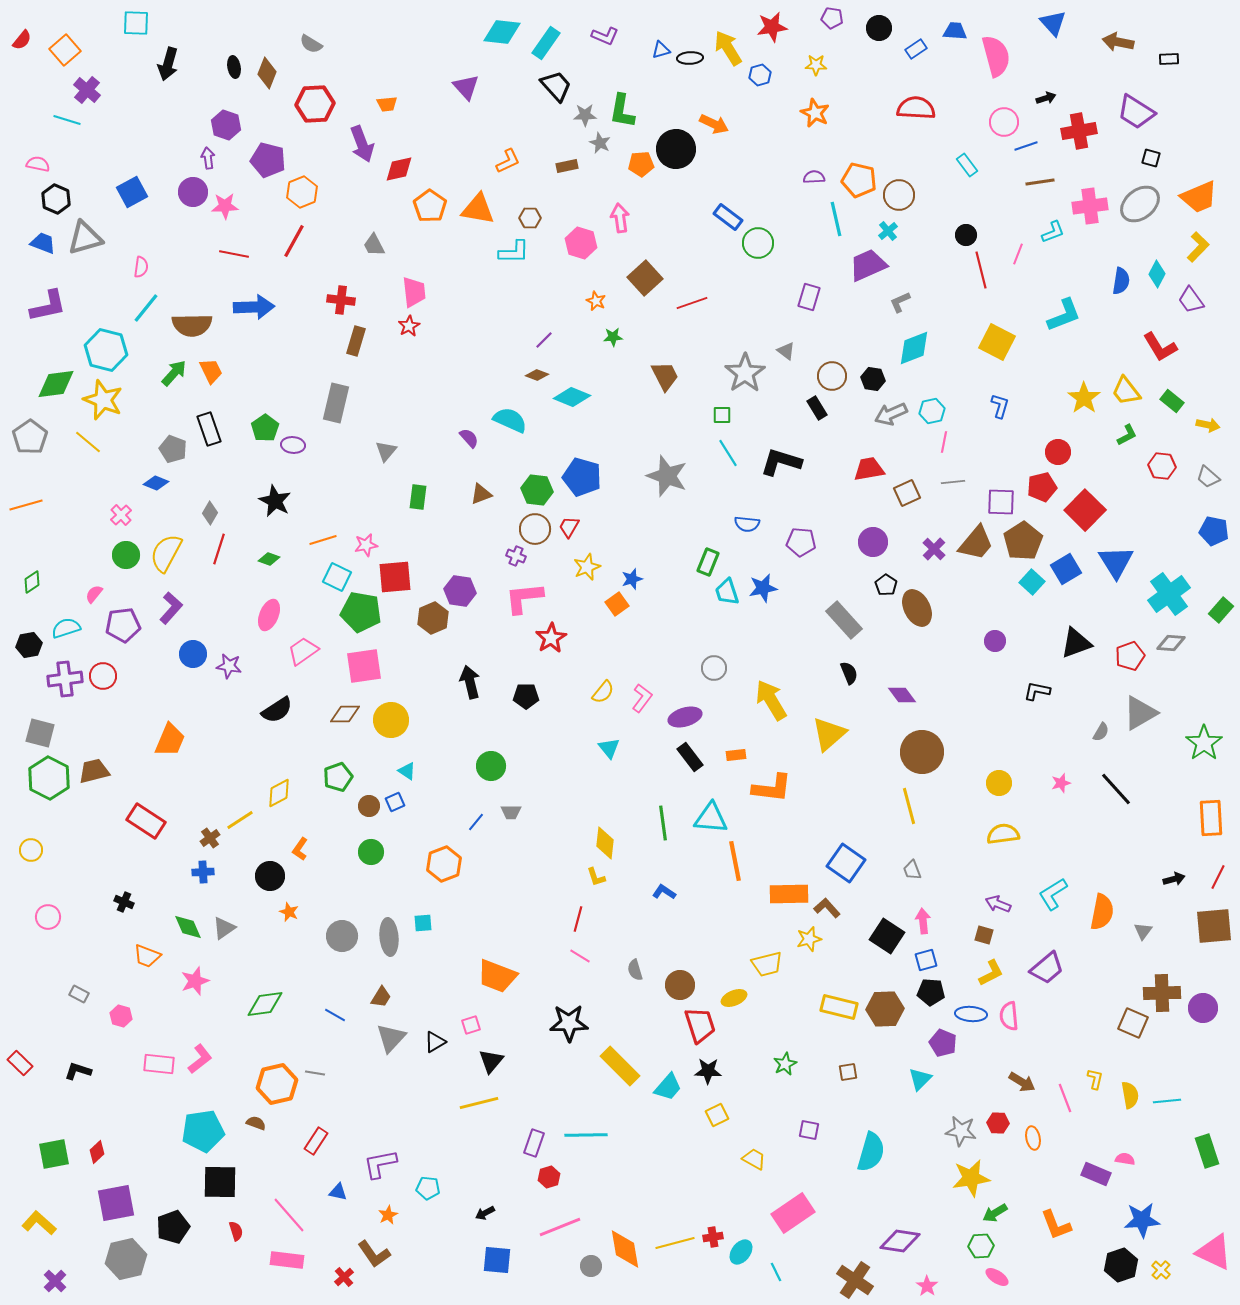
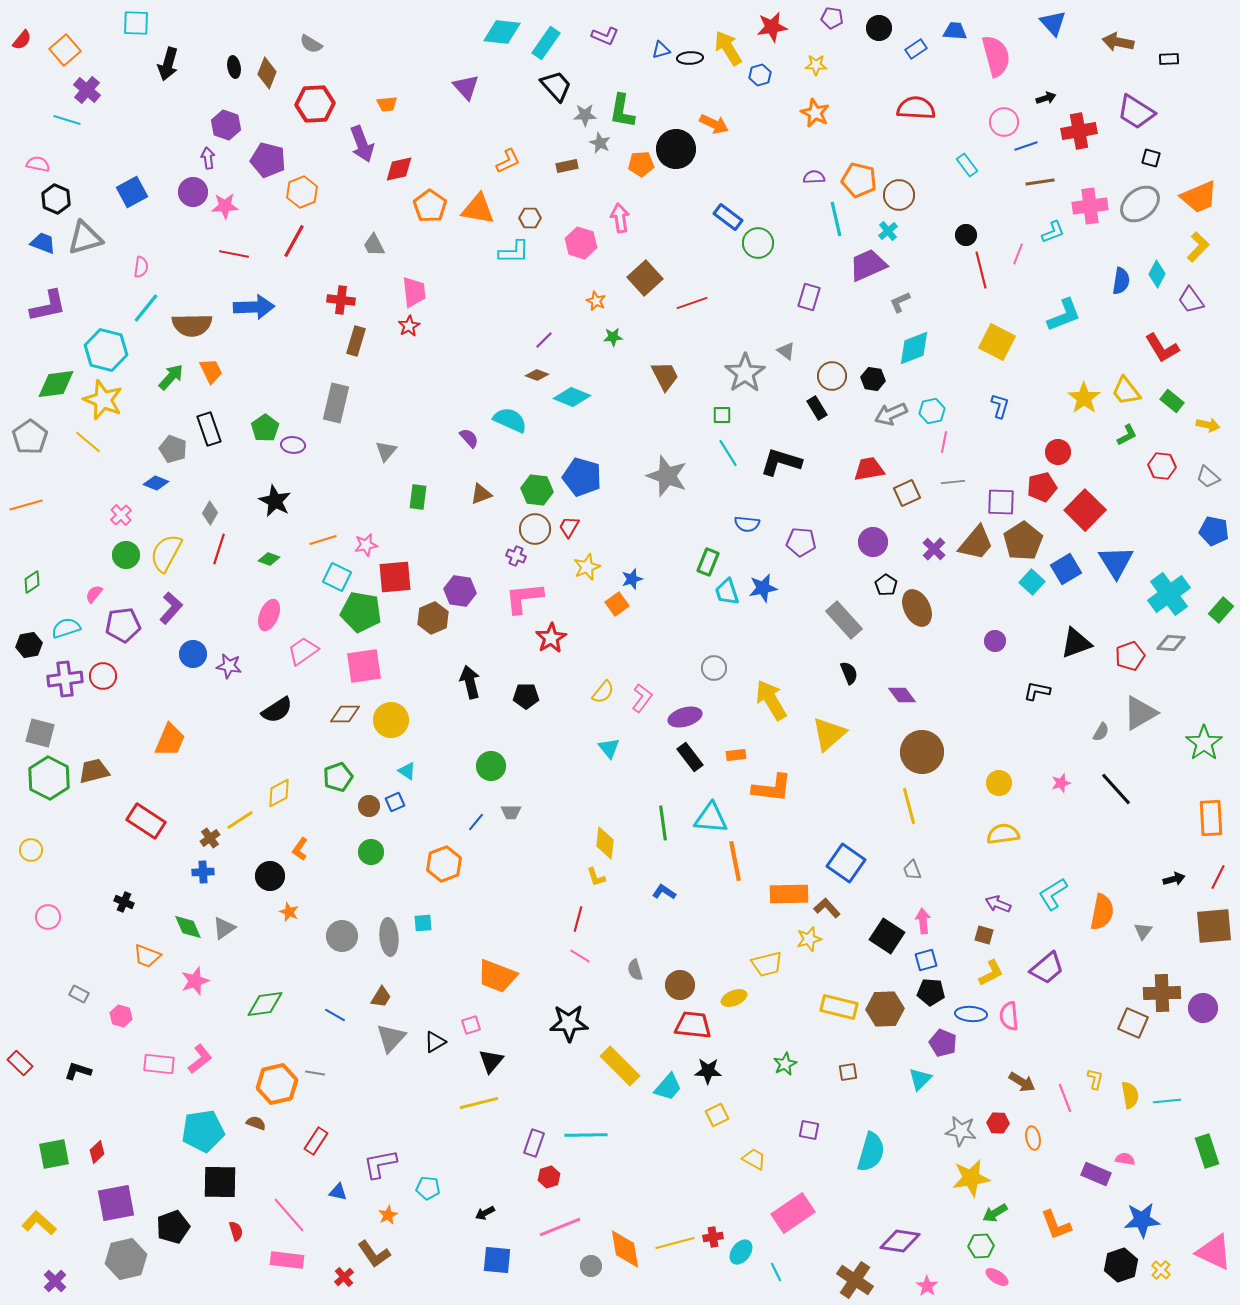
red L-shape at (1160, 347): moved 2 px right, 1 px down
green arrow at (174, 373): moved 3 px left, 4 px down
red trapezoid at (700, 1025): moved 7 px left; rotated 66 degrees counterclockwise
